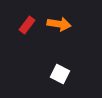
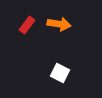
white square: moved 1 px up
